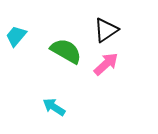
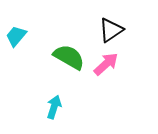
black triangle: moved 5 px right
green semicircle: moved 3 px right, 6 px down
cyan arrow: rotated 75 degrees clockwise
